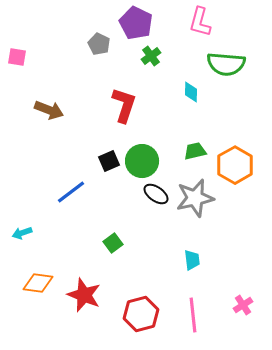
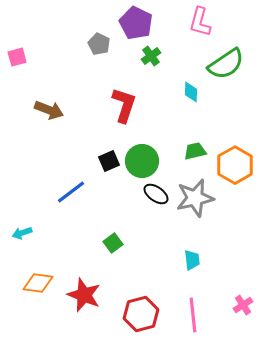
pink square: rotated 24 degrees counterclockwise
green semicircle: rotated 39 degrees counterclockwise
